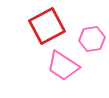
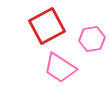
pink trapezoid: moved 3 px left, 2 px down
